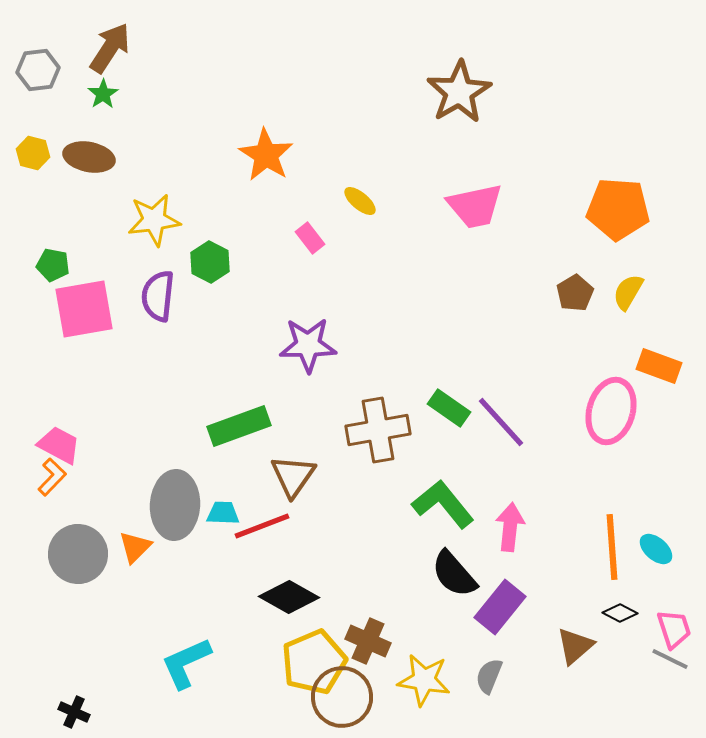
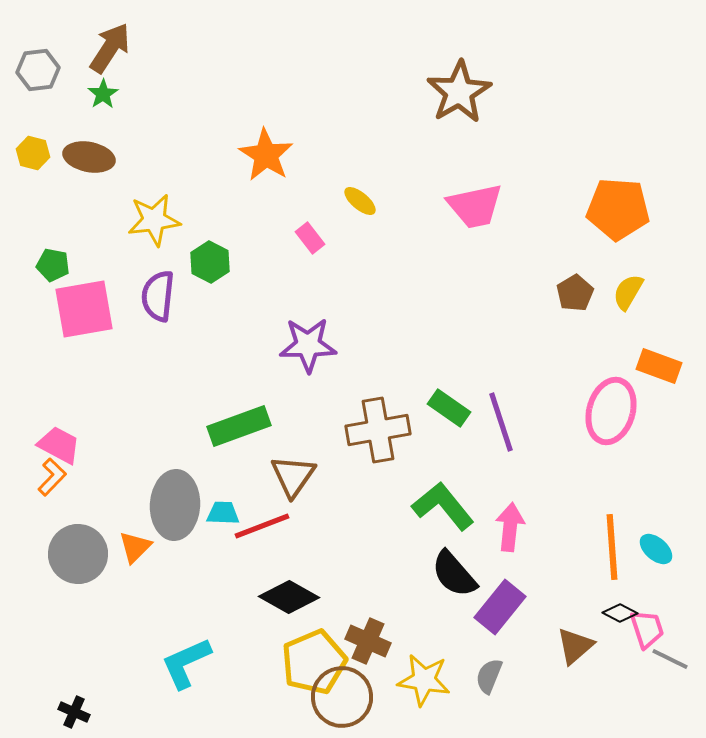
purple line at (501, 422): rotated 24 degrees clockwise
green L-shape at (443, 504): moved 2 px down
pink trapezoid at (674, 629): moved 27 px left
